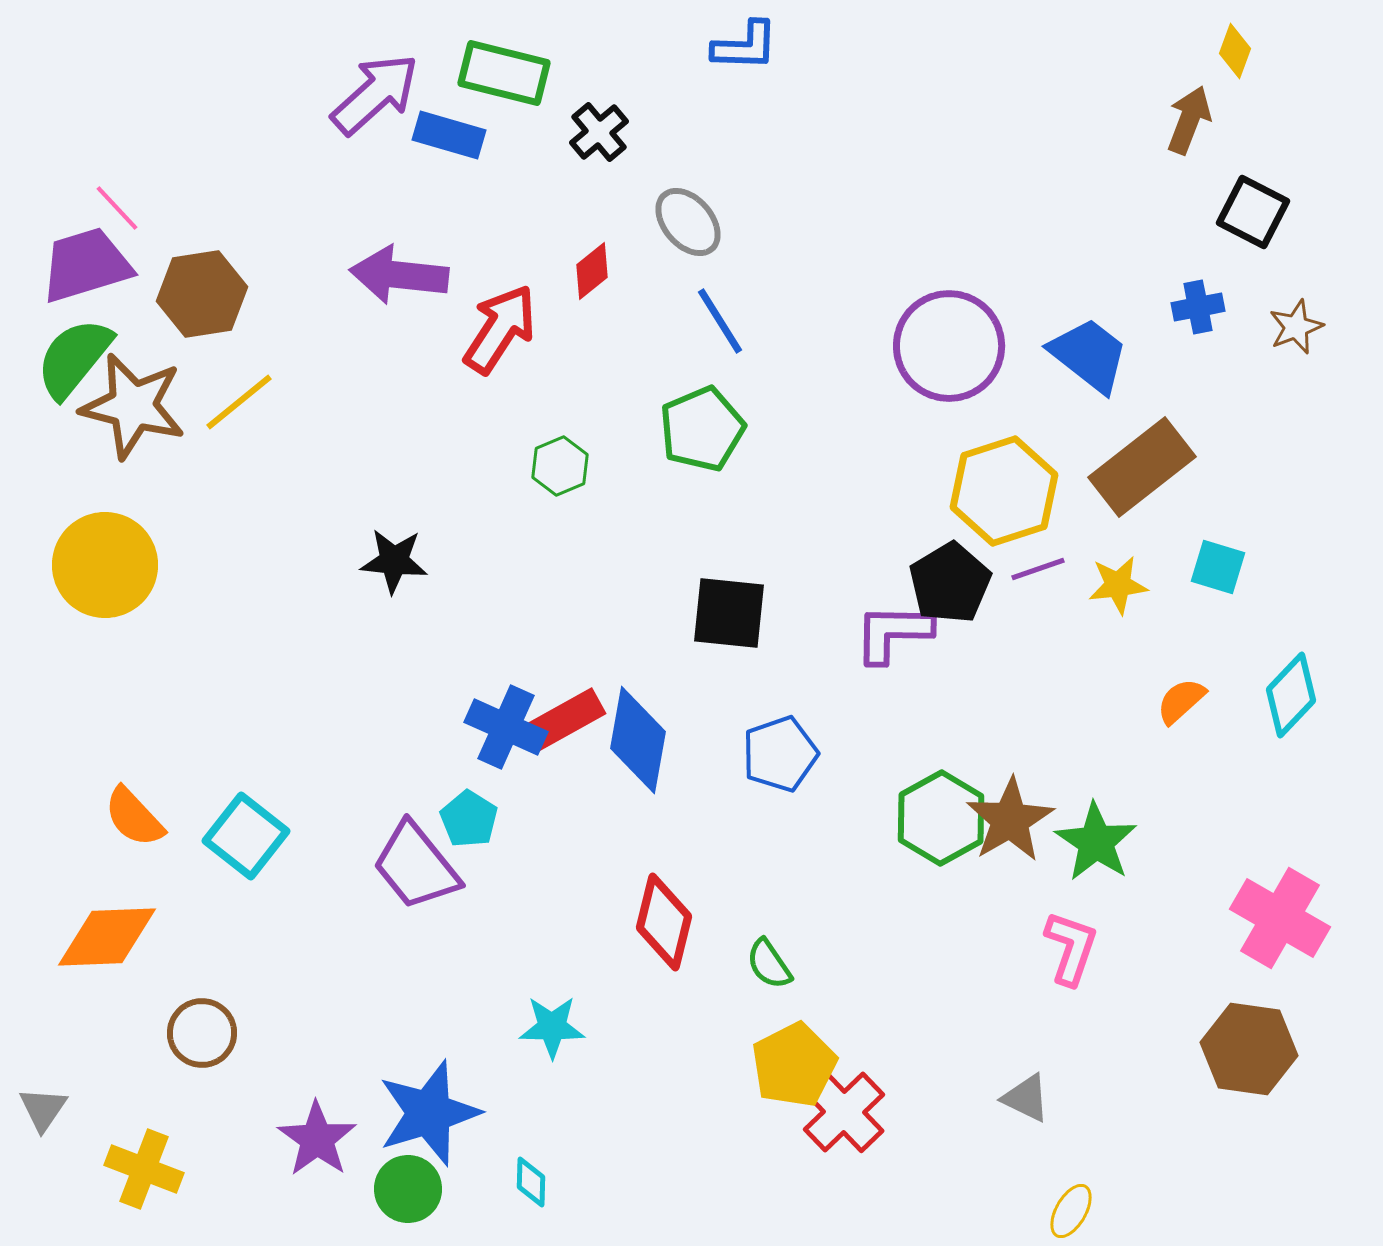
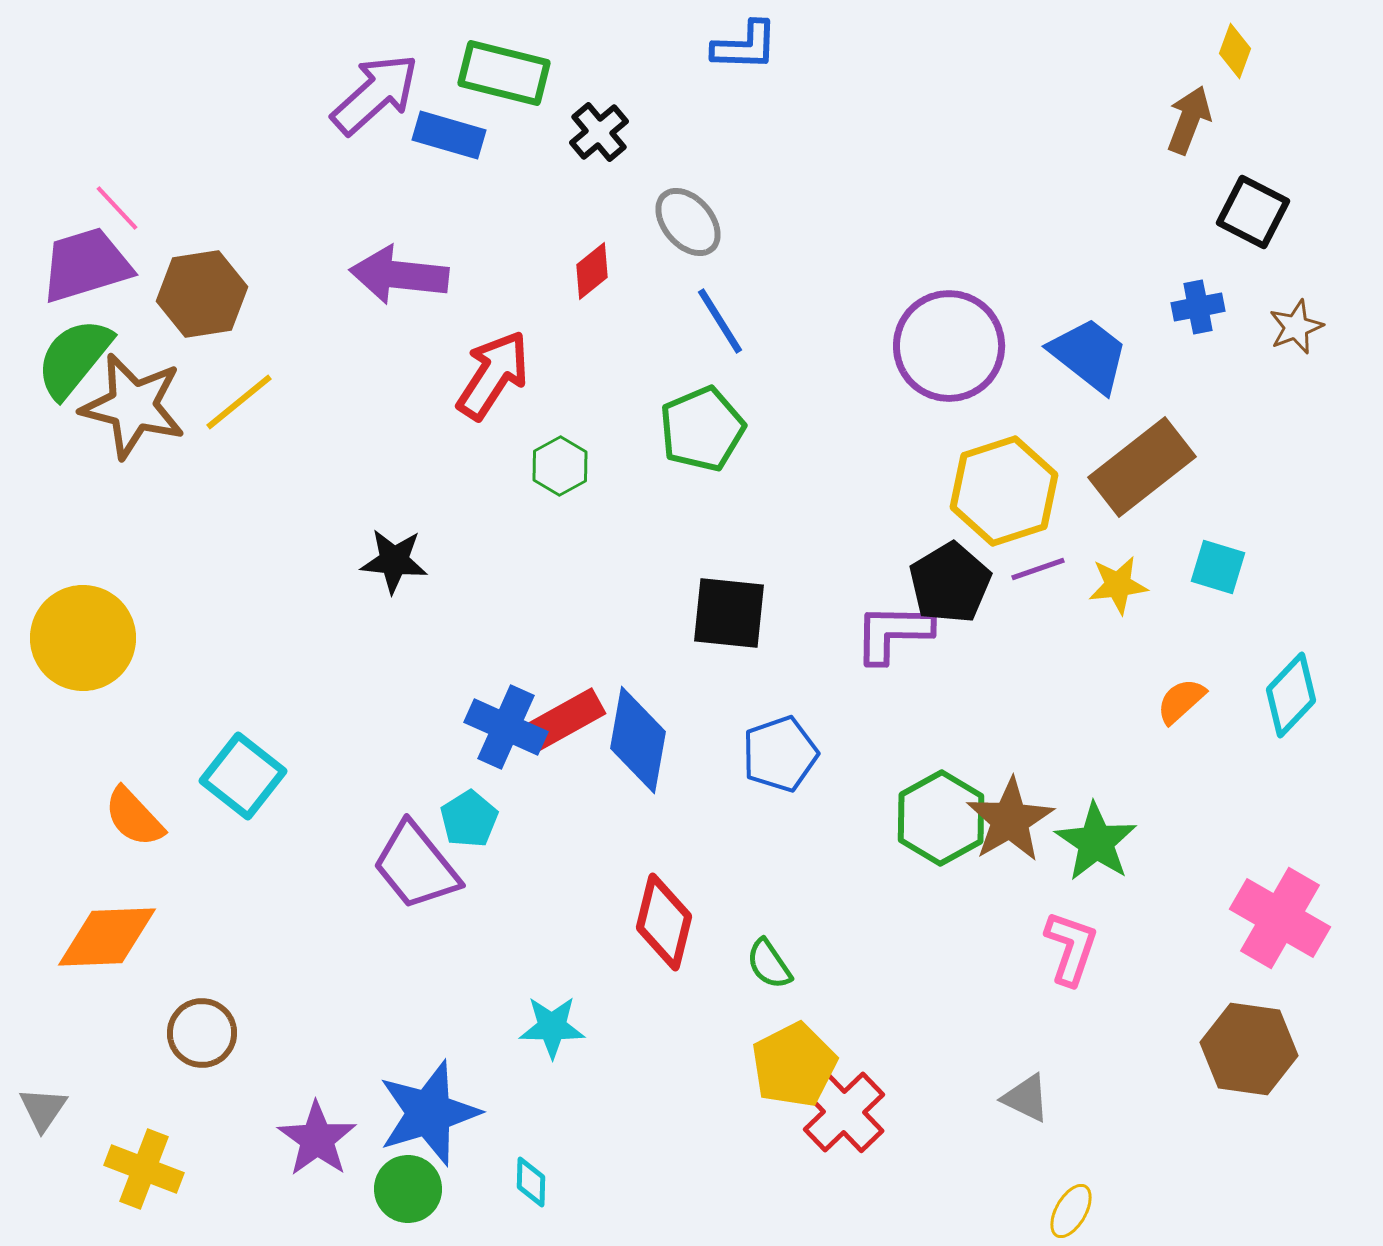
red arrow at (500, 329): moved 7 px left, 46 px down
green hexagon at (560, 466): rotated 6 degrees counterclockwise
yellow circle at (105, 565): moved 22 px left, 73 px down
cyan pentagon at (469, 819): rotated 8 degrees clockwise
cyan square at (246, 836): moved 3 px left, 60 px up
